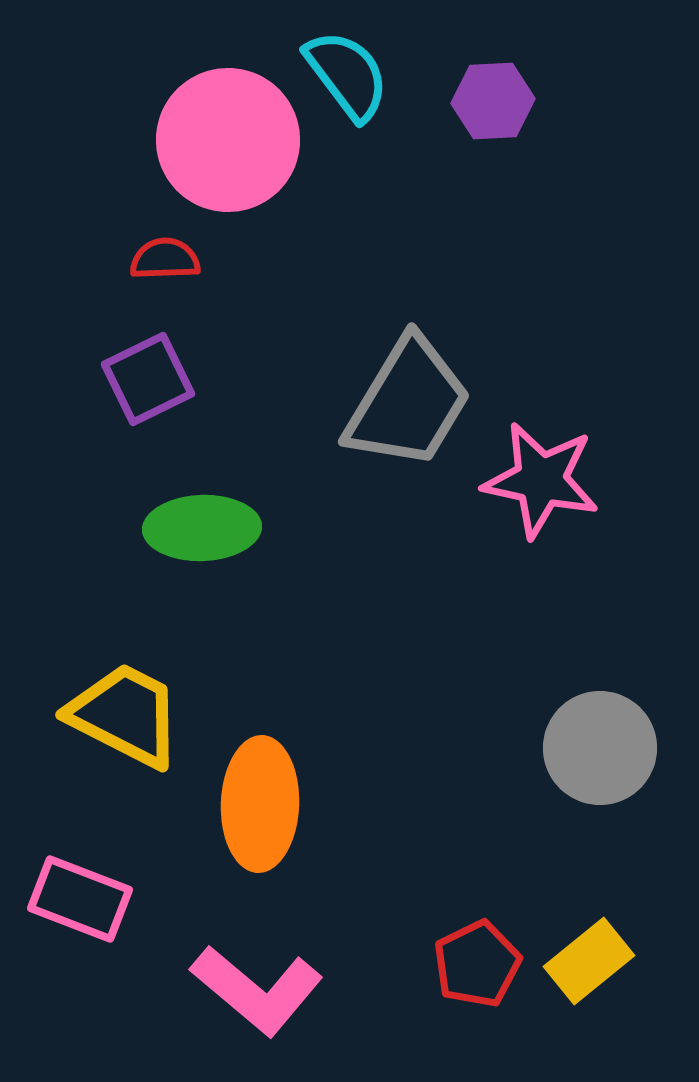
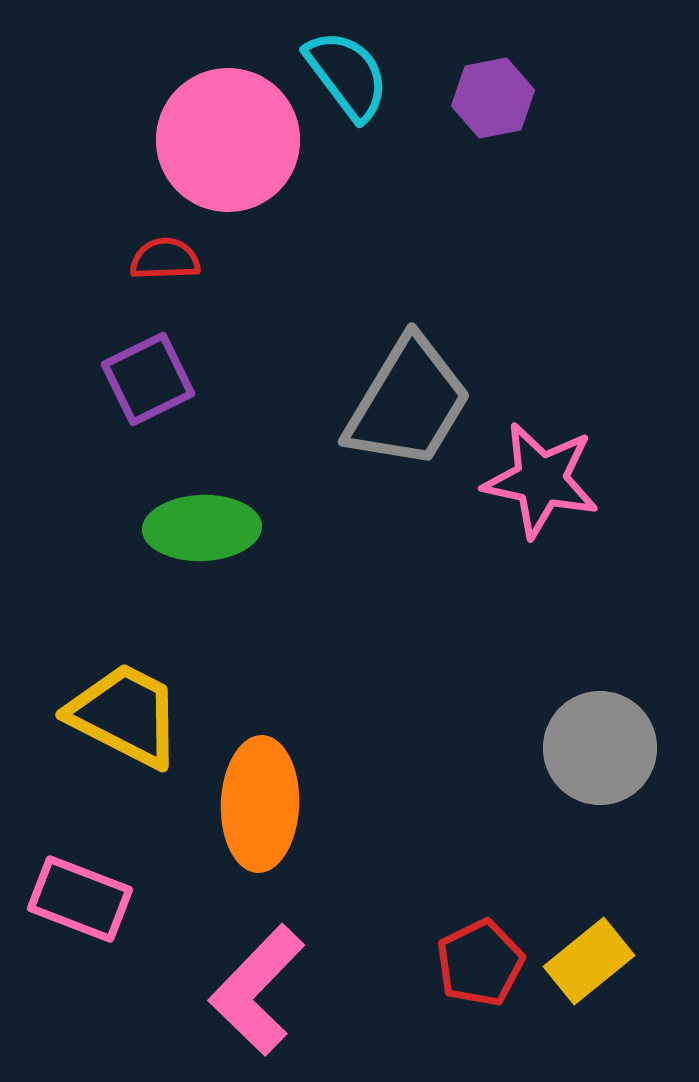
purple hexagon: moved 3 px up; rotated 8 degrees counterclockwise
red pentagon: moved 3 px right, 1 px up
pink L-shape: rotated 94 degrees clockwise
